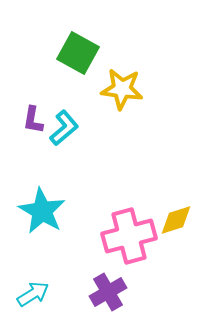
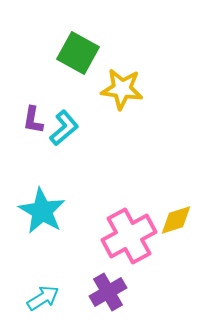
pink cross: rotated 14 degrees counterclockwise
cyan arrow: moved 10 px right, 4 px down
